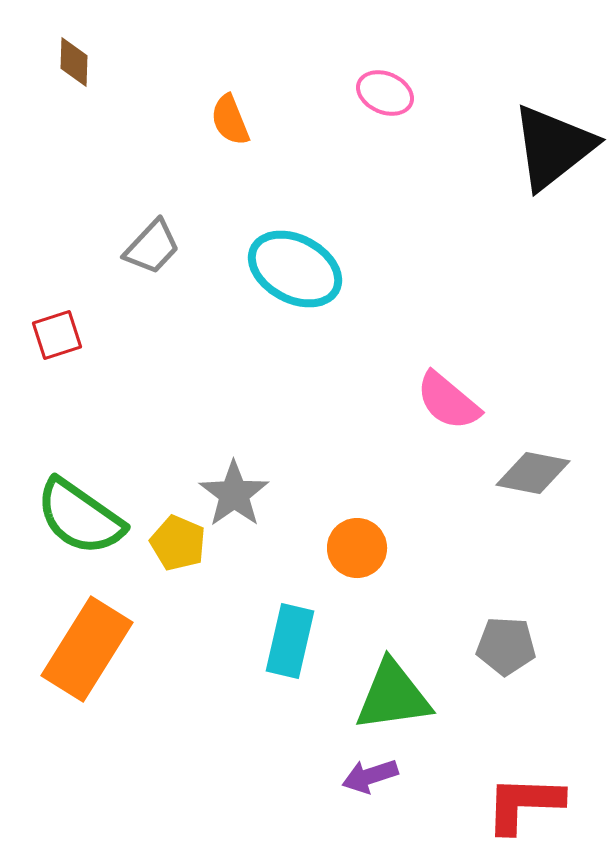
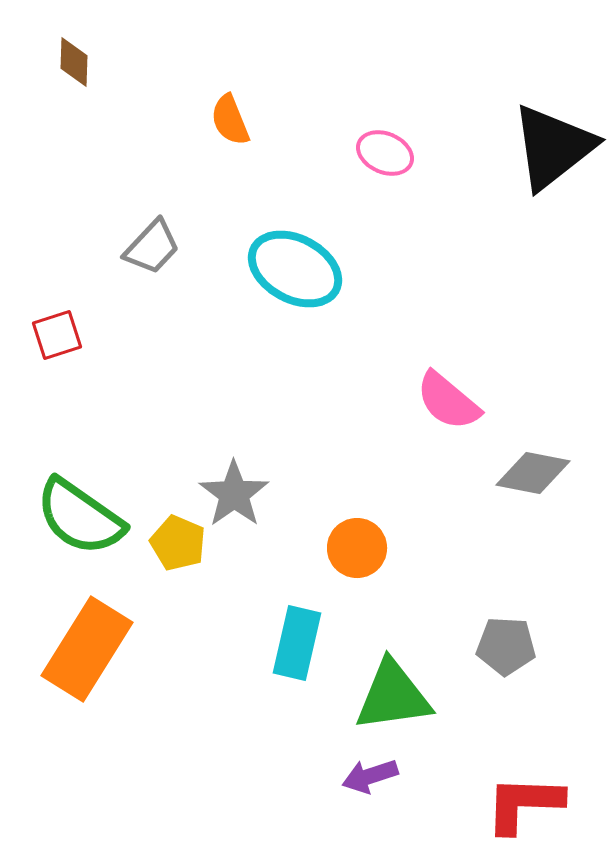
pink ellipse: moved 60 px down
cyan rectangle: moved 7 px right, 2 px down
